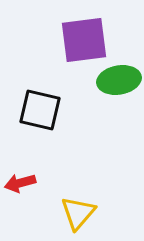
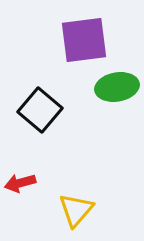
green ellipse: moved 2 px left, 7 px down
black square: rotated 27 degrees clockwise
yellow triangle: moved 2 px left, 3 px up
